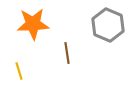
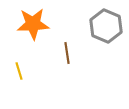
gray hexagon: moved 2 px left, 1 px down
